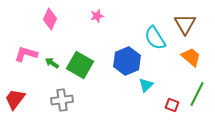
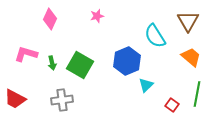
brown triangle: moved 3 px right, 3 px up
cyan semicircle: moved 2 px up
green arrow: rotated 136 degrees counterclockwise
green line: rotated 15 degrees counterclockwise
red trapezoid: rotated 100 degrees counterclockwise
red square: rotated 16 degrees clockwise
